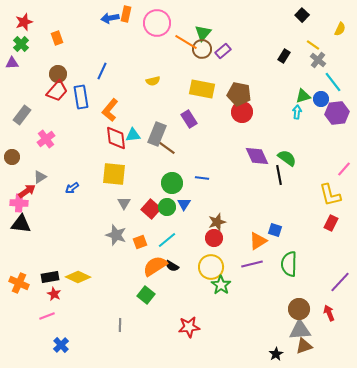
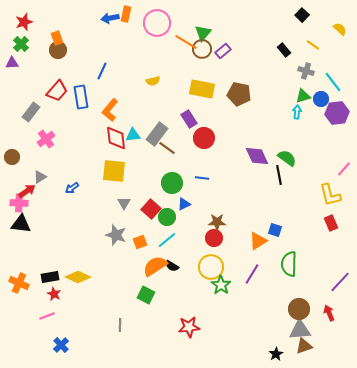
yellow semicircle at (340, 29): rotated 72 degrees counterclockwise
black rectangle at (284, 56): moved 6 px up; rotated 72 degrees counterclockwise
gray cross at (318, 60): moved 12 px left, 11 px down; rotated 21 degrees counterclockwise
brown circle at (58, 74): moved 24 px up
red circle at (242, 112): moved 38 px left, 26 px down
gray rectangle at (22, 115): moved 9 px right, 3 px up
gray rectangle at (157, 134): rotated 15 degrees clockwise
yellow square at (114, 174): moved 3 px up
blue triangle at (184, 204): rotated 32 degrees clockwise
green circle at (167, 207): moved 10 px down
brown star at (217, 222): rotated 18 degrees clockwise
red rectangle at (331, 223): rotated 49 degrees counterclockwise
purple line at (252, 264): moved 10 px down; rotated 45 degrees counterclockwise
green square at (146, 295): rotated 12 degrees counterclockwise
